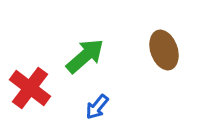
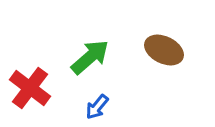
brown ellipse: rotated 45 degrees counterclockwise
green arrow: moved 5 px right, 1 px down
